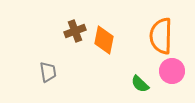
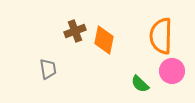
gray trapezoid: moved 3 px up
